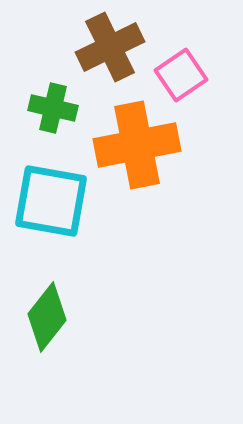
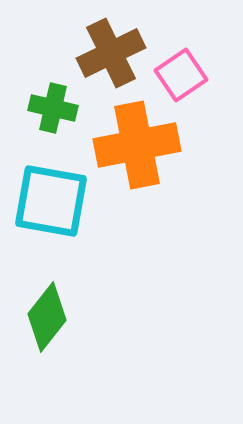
brown cross: moved 1 px right, 6 px down
